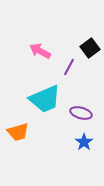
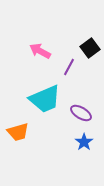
purple ellipse: rotated 15 degrees clockwise
